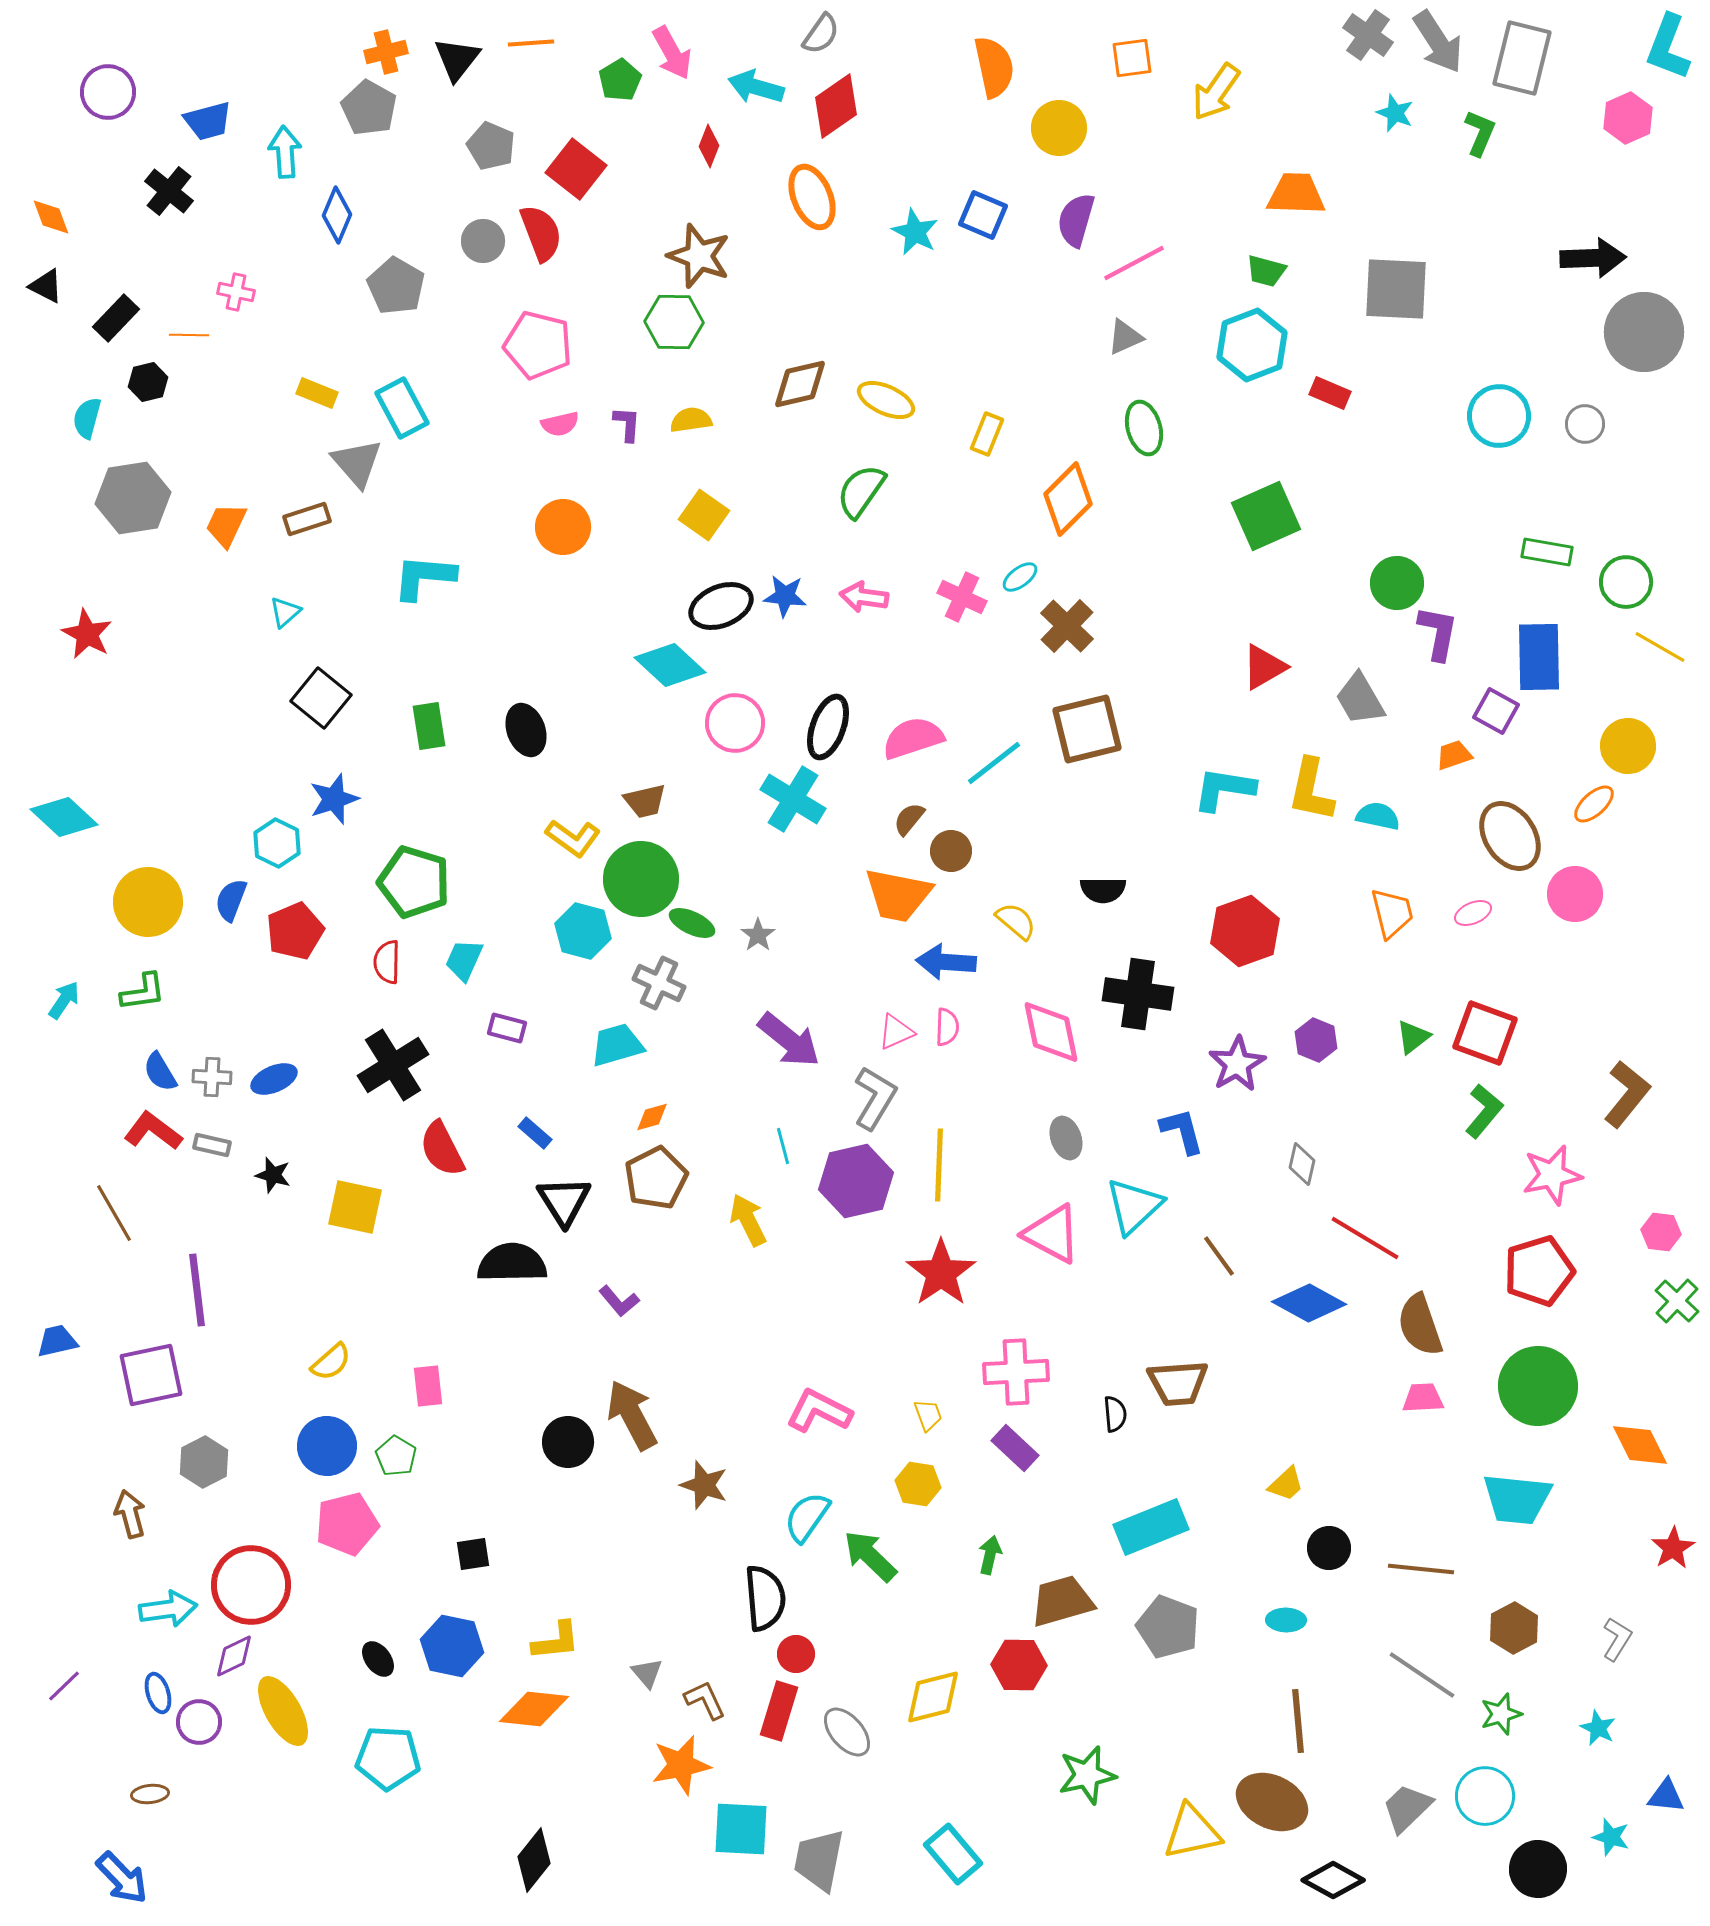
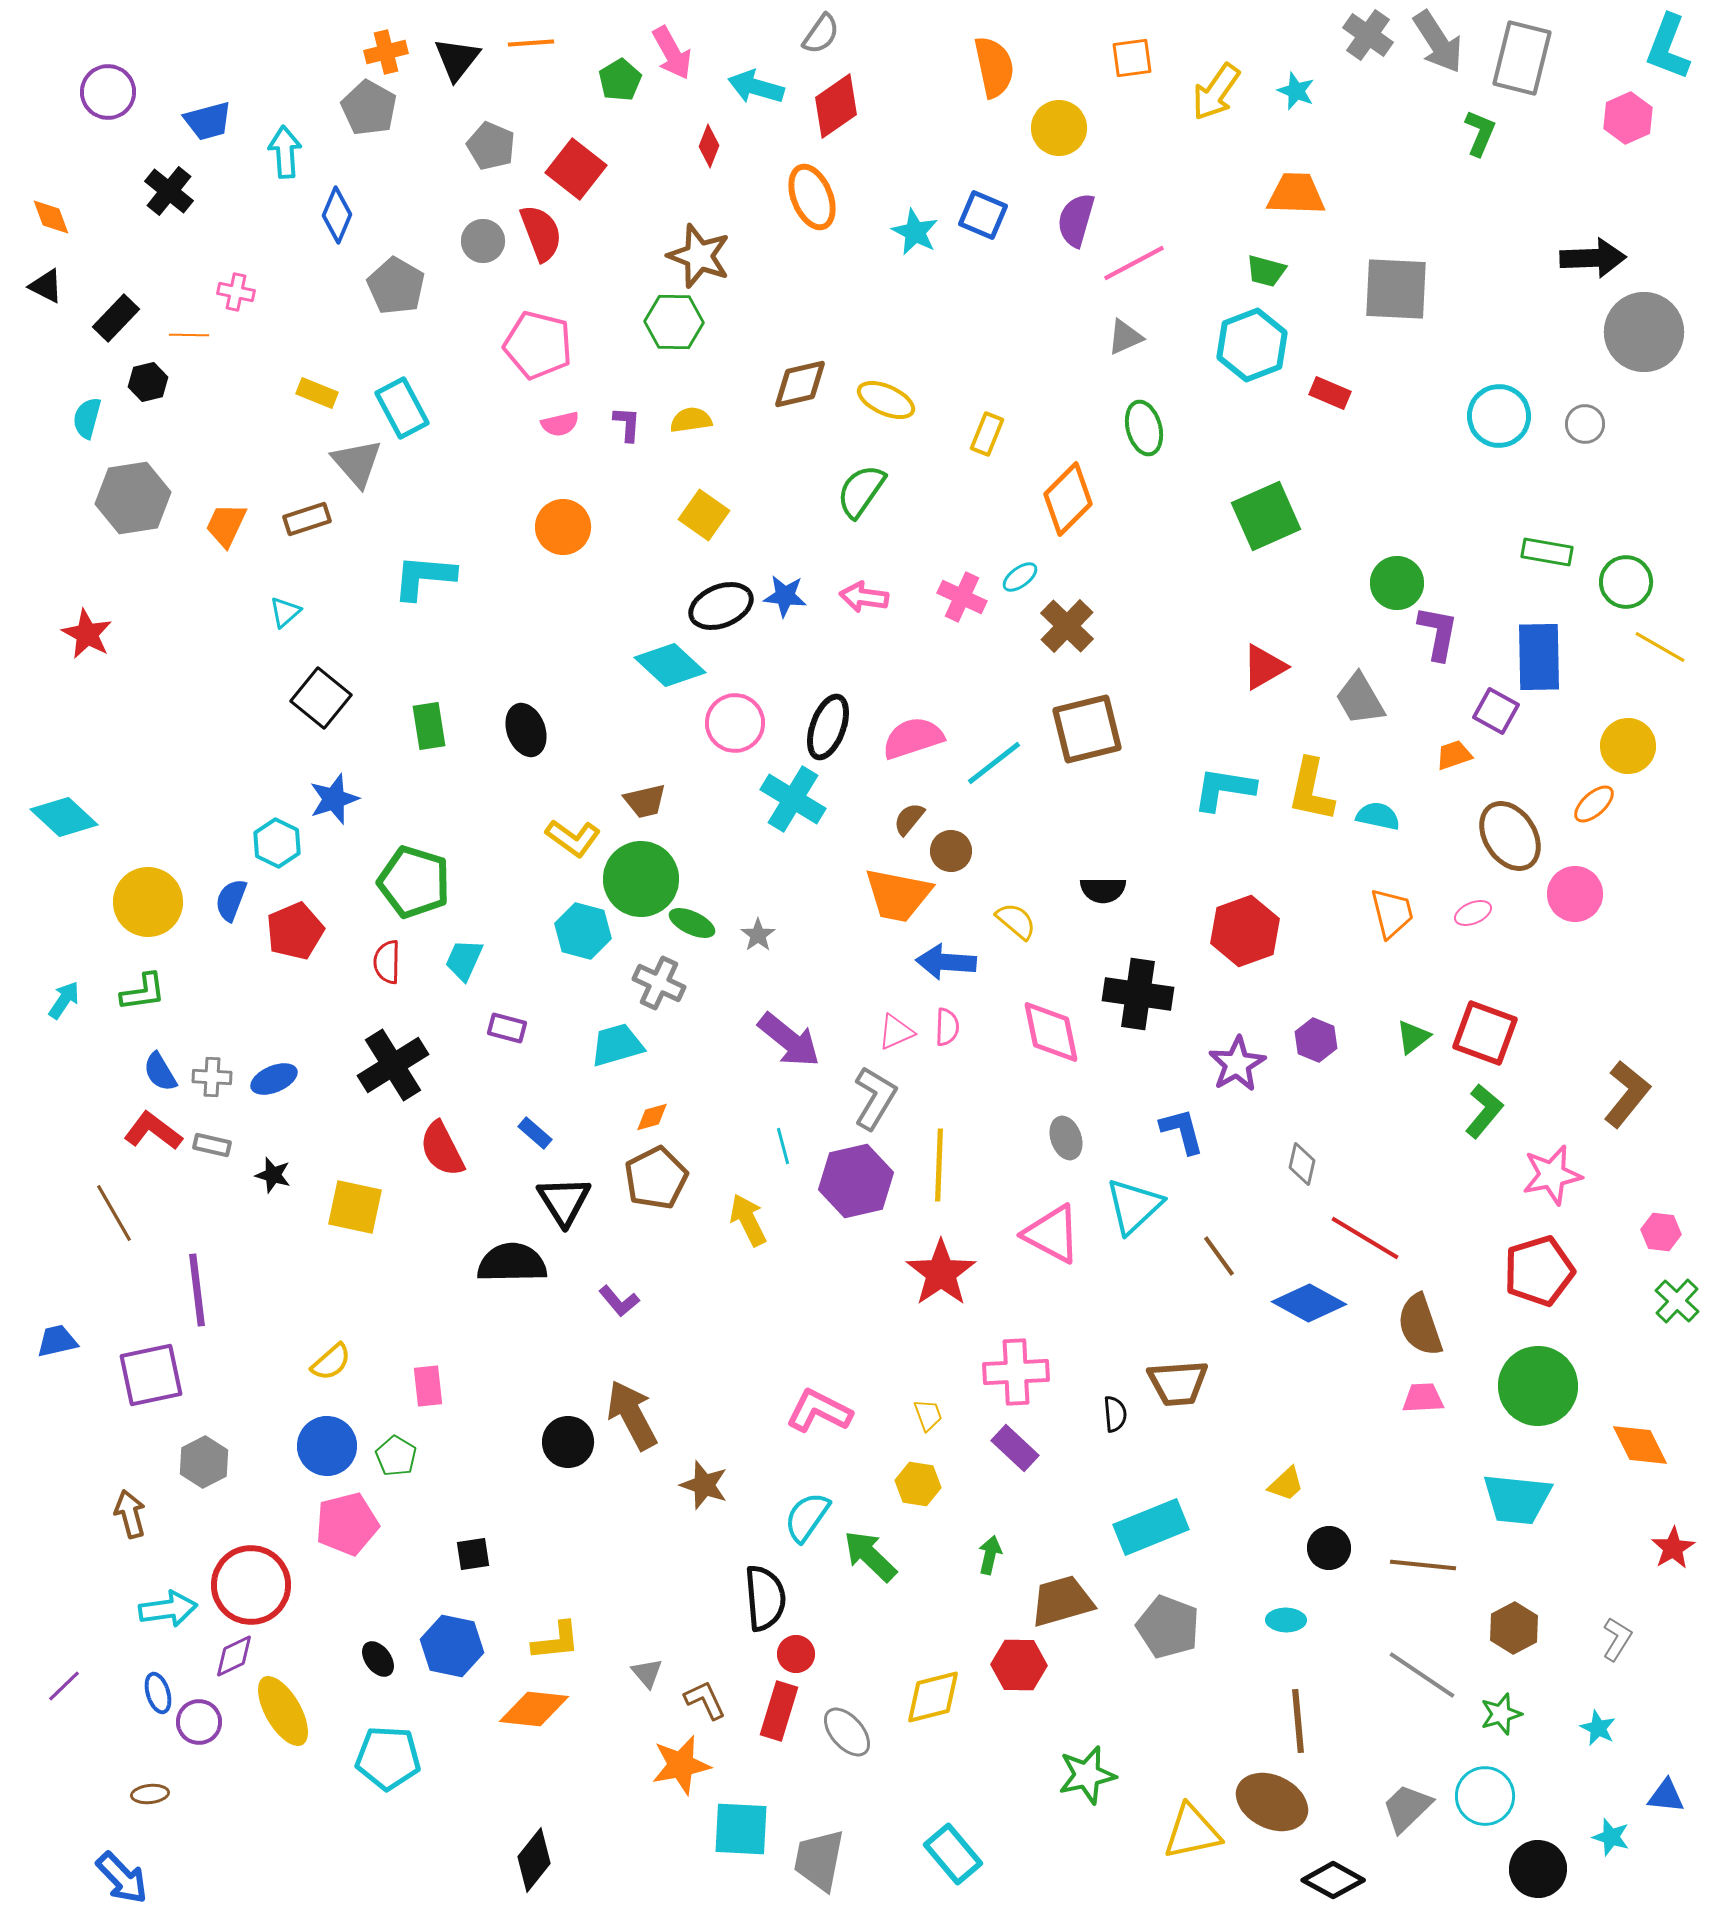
cyan star at (1395, 113): moved 99 px left, 22 px up
brown line at (1421, 1569): moved 2 px right, 4 px up
